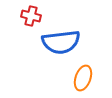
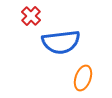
red cross: rotated 30 degrees clockwise
